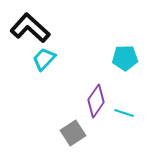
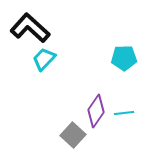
cyan pentagon: moved 1 px left
purple diamond: moved 10 px down
cyan line: rotated 24 degrees counterclockwise
gray square: moved 2 px down; rotated 15 degrees counterclockwise
